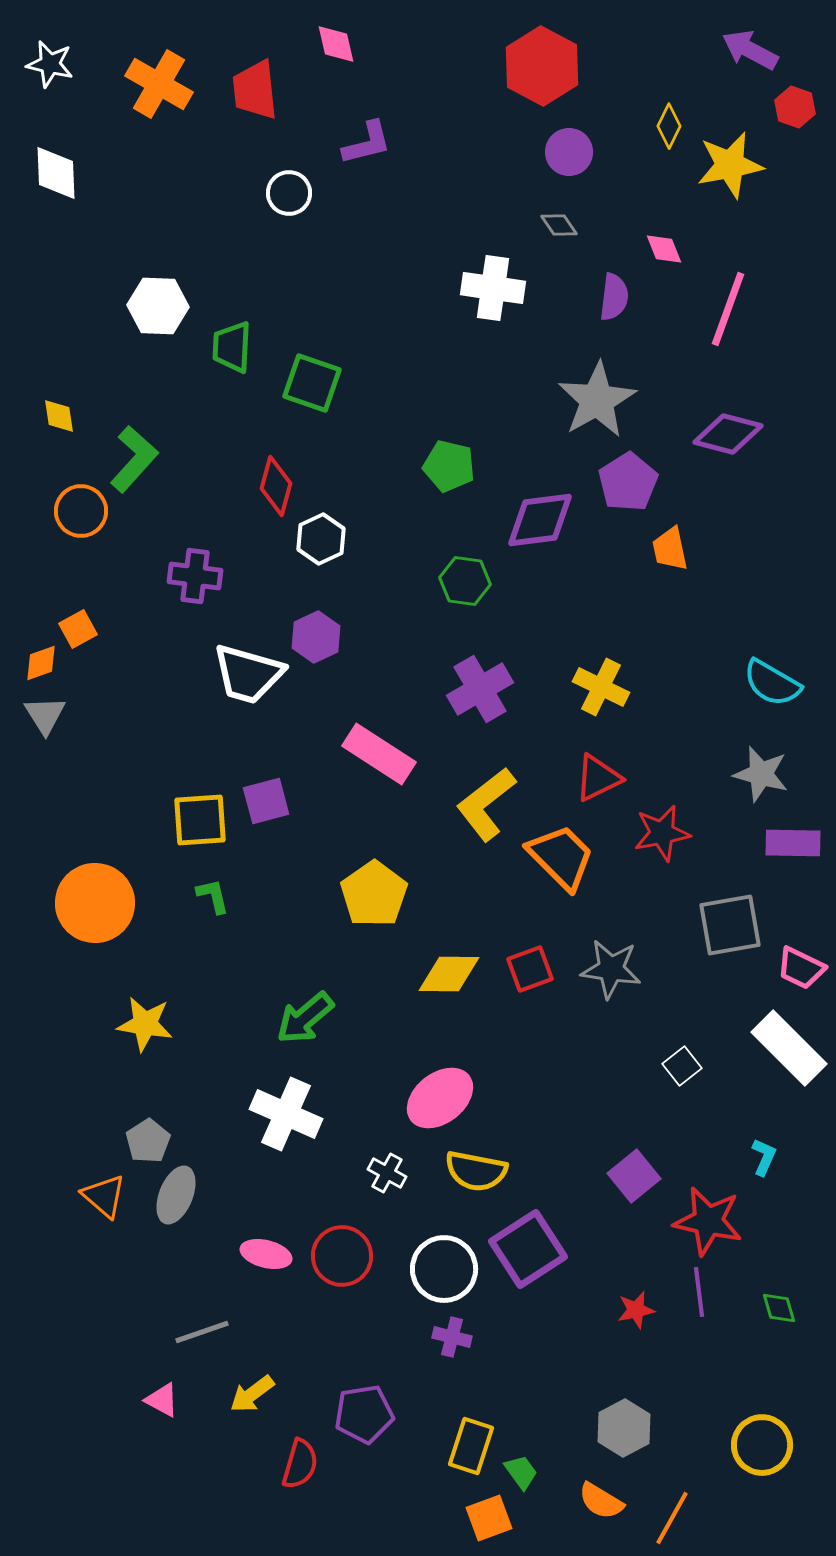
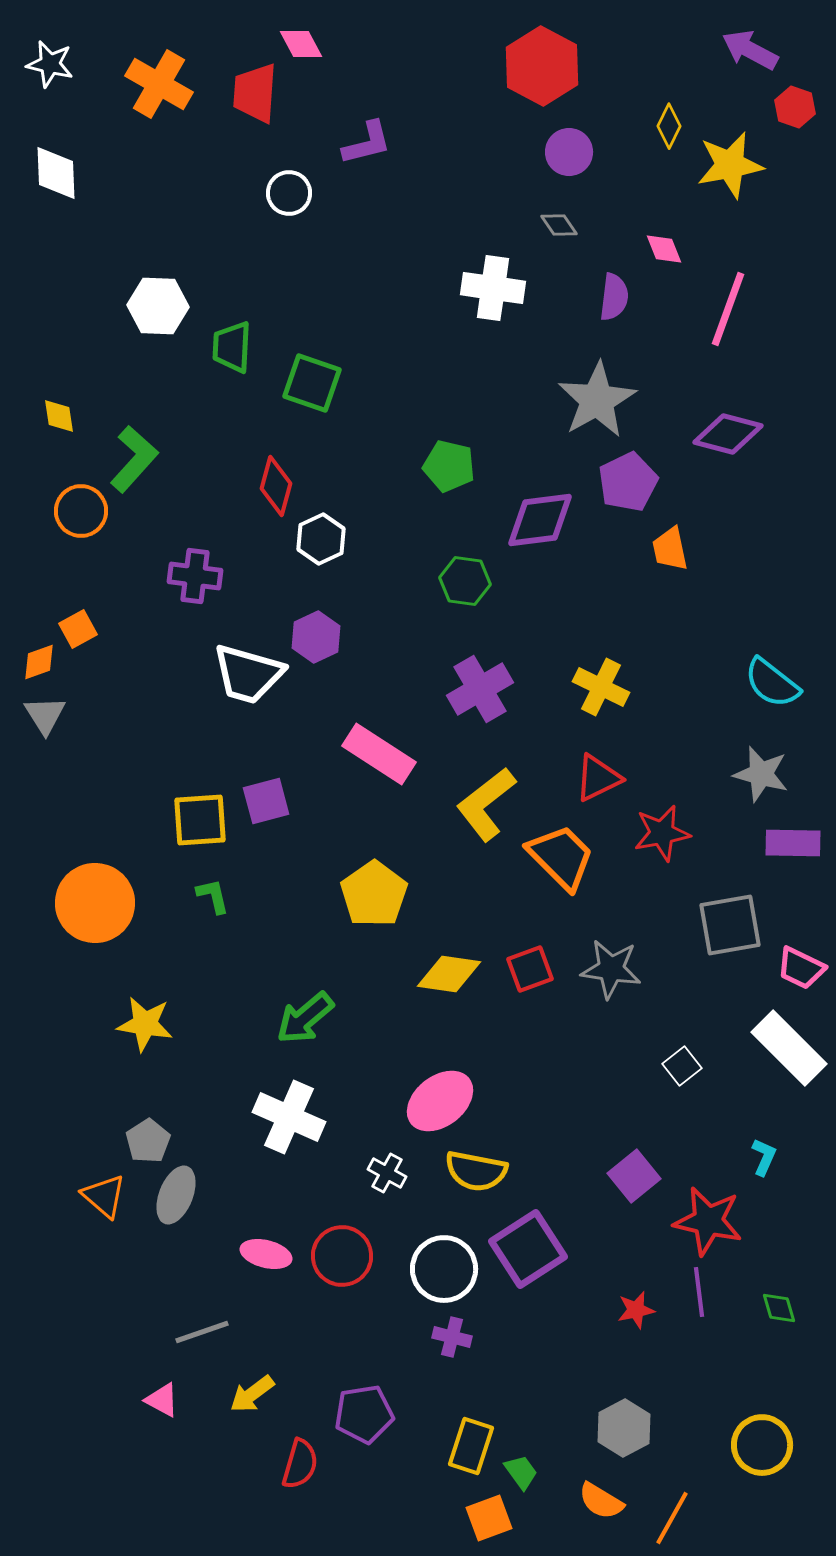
pink diamond at (336, 44): moved 35 px left; rotated 15 degrees counterclockwise
red trapezoid at (255, 90): moved 3 px down; rotated 10 degrees clockwise
purple pentagon at (628, 482): rotated 6 degrees clockwise
orange diamond at (41, 663): moved 2 px left, 1 px up
cyan semicircle at (772, 683): rotated 8 degrees clockwise
yellow diamond at (449, 974): rotated 8 degrees clockwise
pink ellipse at (440, 1098): moved 3 px down
white cross at (286, 1114): moved 3 px right, 3 px down
